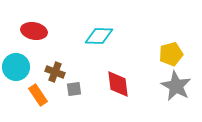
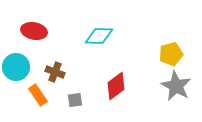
red diamond: moved 2 px left, 2 px down; rotated 60 degrees clockwise
gray square: moved 1 px right, 11 px down
